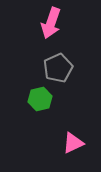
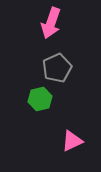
gray pentagon: moved 1 px left
pink triangle: moved 1 px left, 2 px up
